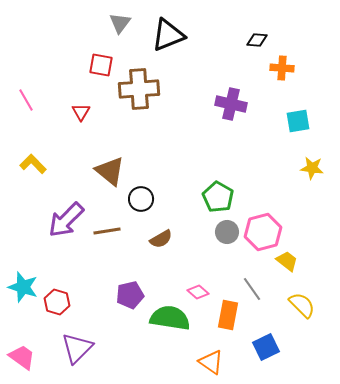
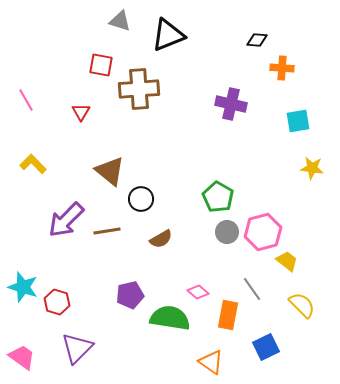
gray triangle: moved 2 px up; rotated 50 degrees counterclockwise
